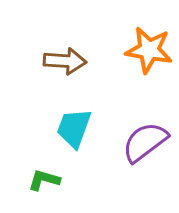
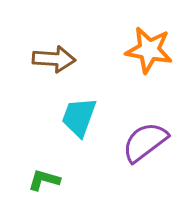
brown arrow: moved 11 px left, 2 px up
cyan trapezoid: moved 5 px right, 11 px up
